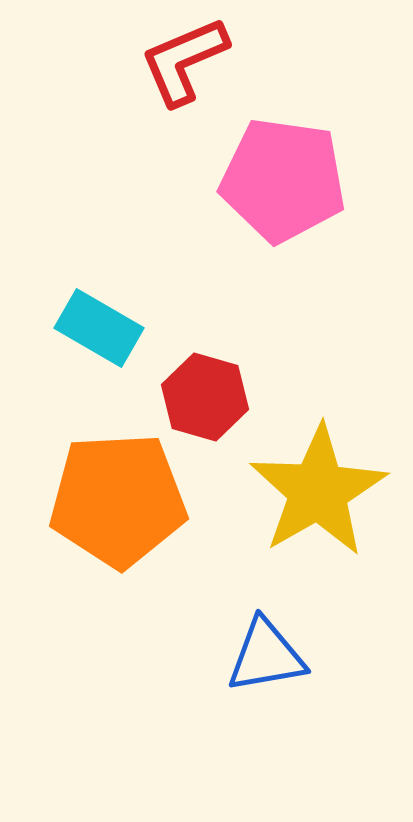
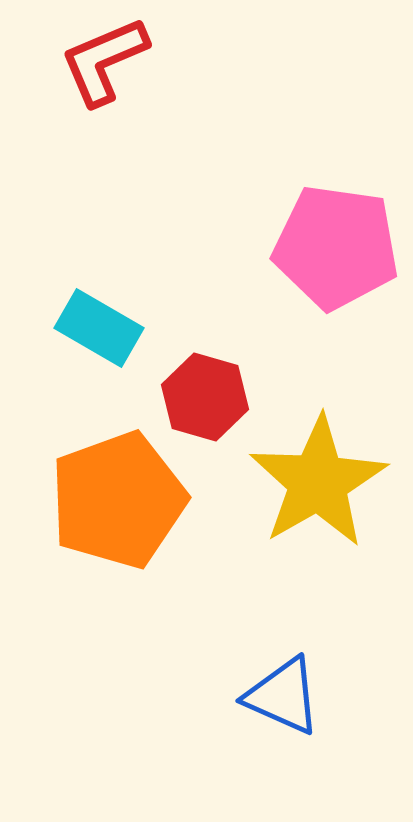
red L-shape: moved 80 px left
pink pentagon: moved 53 px right, 67 px down
yellow star: moved 9 px up
orange pentagon: rotated 17 degrees counterclockwise
blue triangle: moved 17 px right, 40 px down; rotated 34 degrees clockwise
